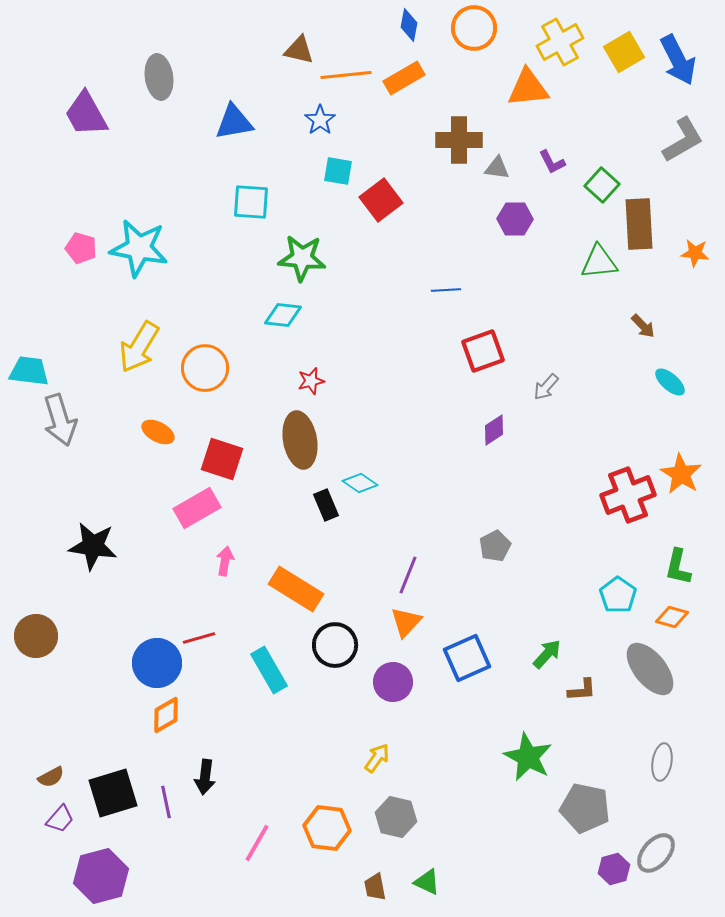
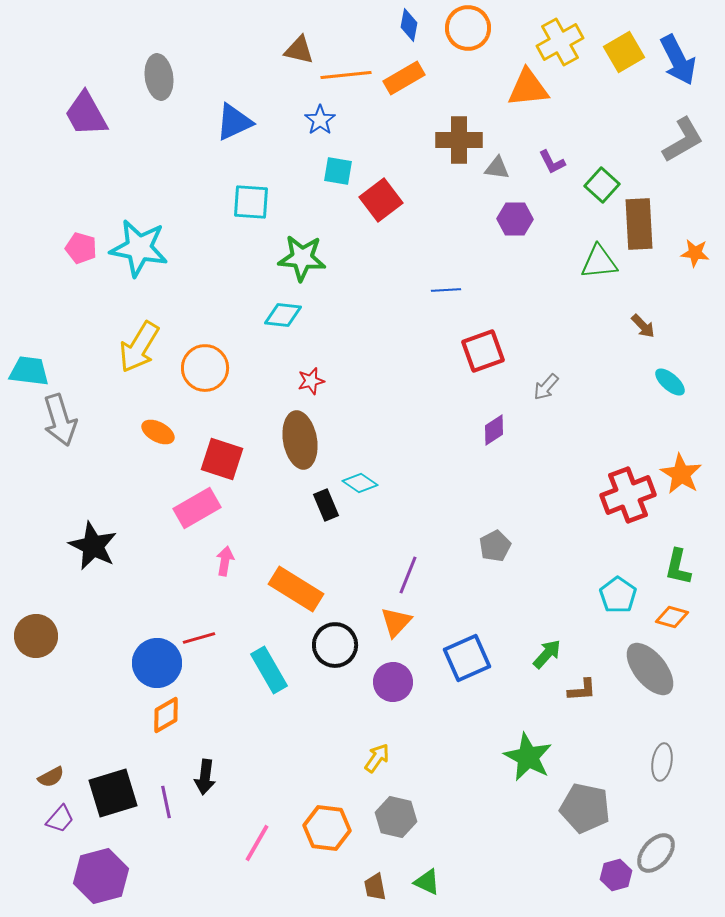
orange circle at (474, 28): moved 6 px left
blue triangle at (234, 122): rotated 15 degrees counterclockwise
black star at (93, 546): rotated 18 degrees clockwise
orange triangle at (406, 622): moved 10 px left
purple hexagon at (614, 869): moved 2 px right, 6 px down
